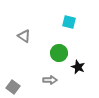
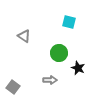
black star: moved 1 px down
